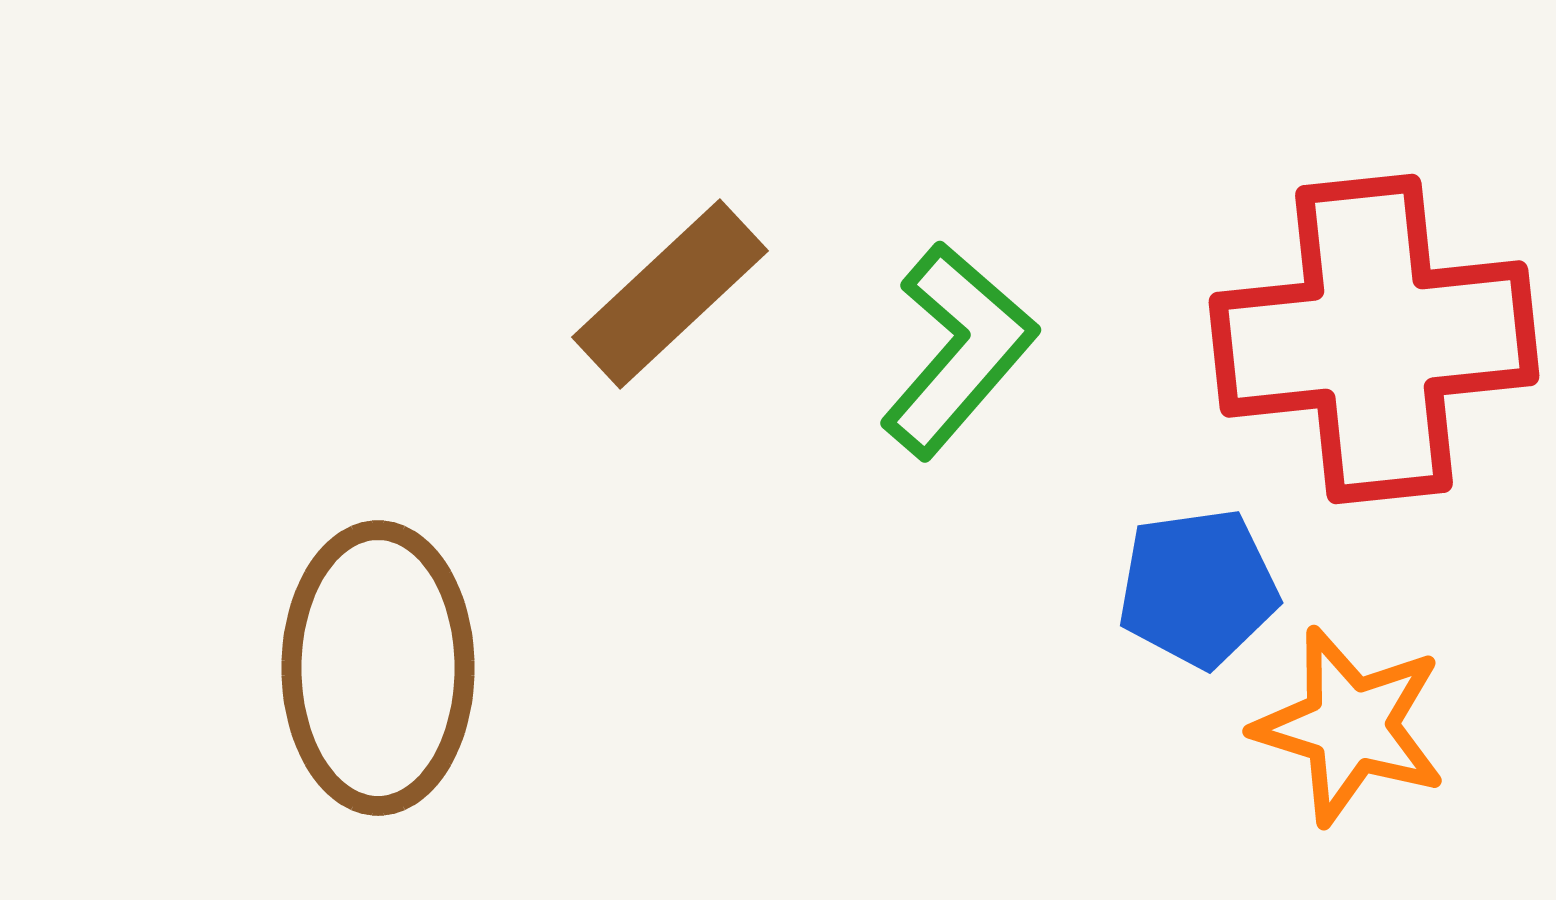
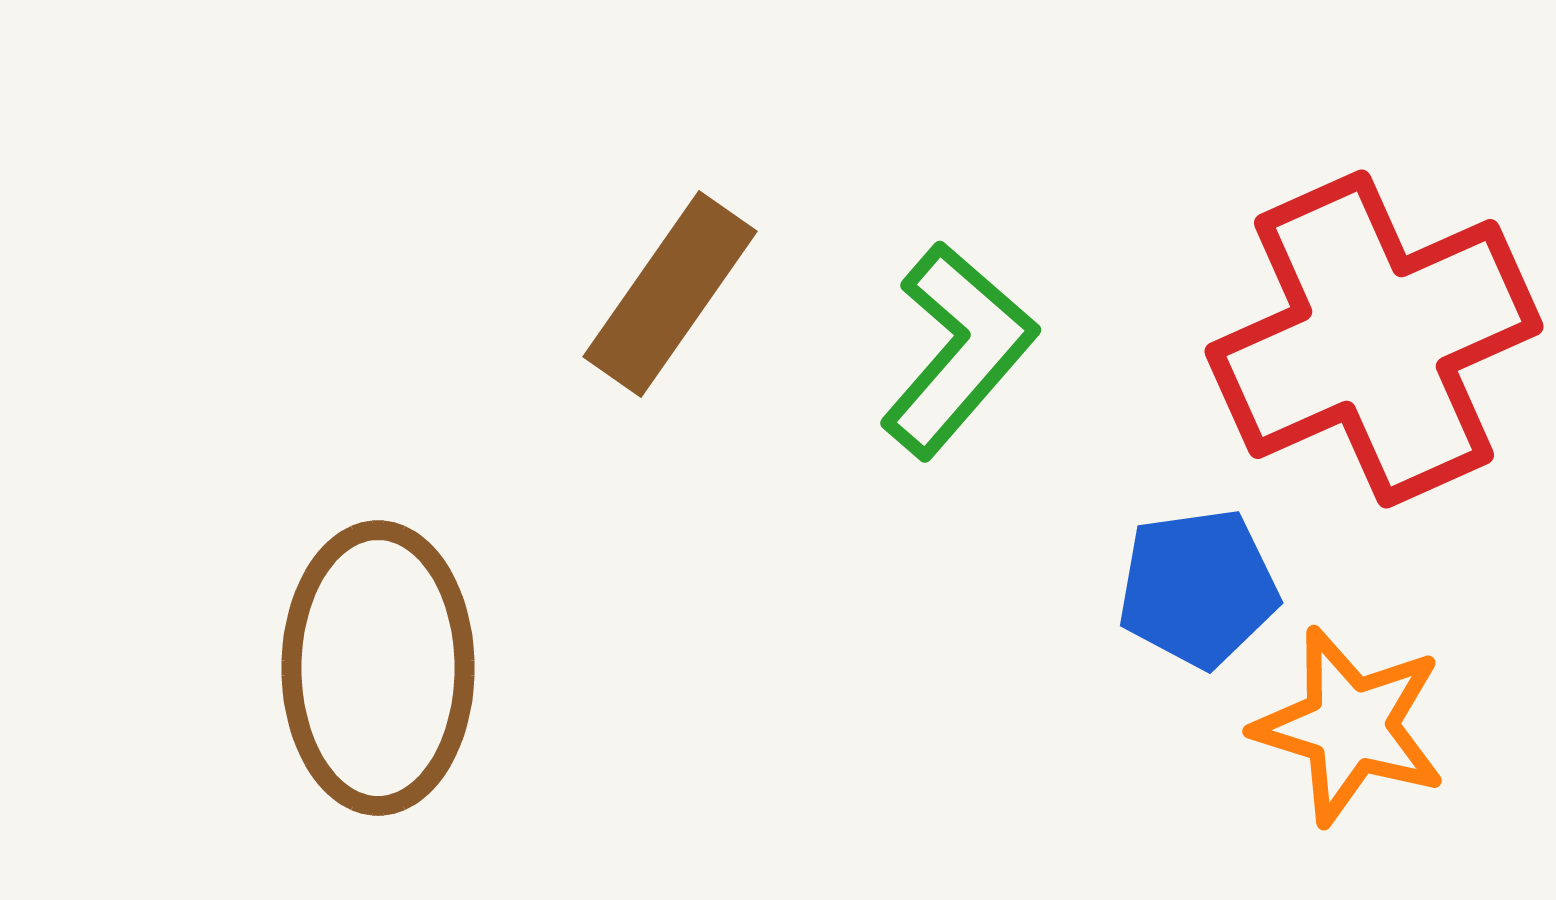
brown rectangle: rotated 12 degrees counterclockwise
red cross: rotated 18 degrees counterclockwise
